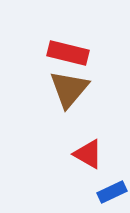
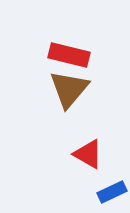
red rectangle: moved 1 px right, 2 px down
